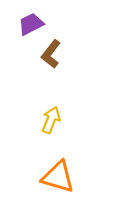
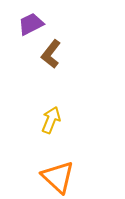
orange triangle: rotated 27 degrees clockwise
